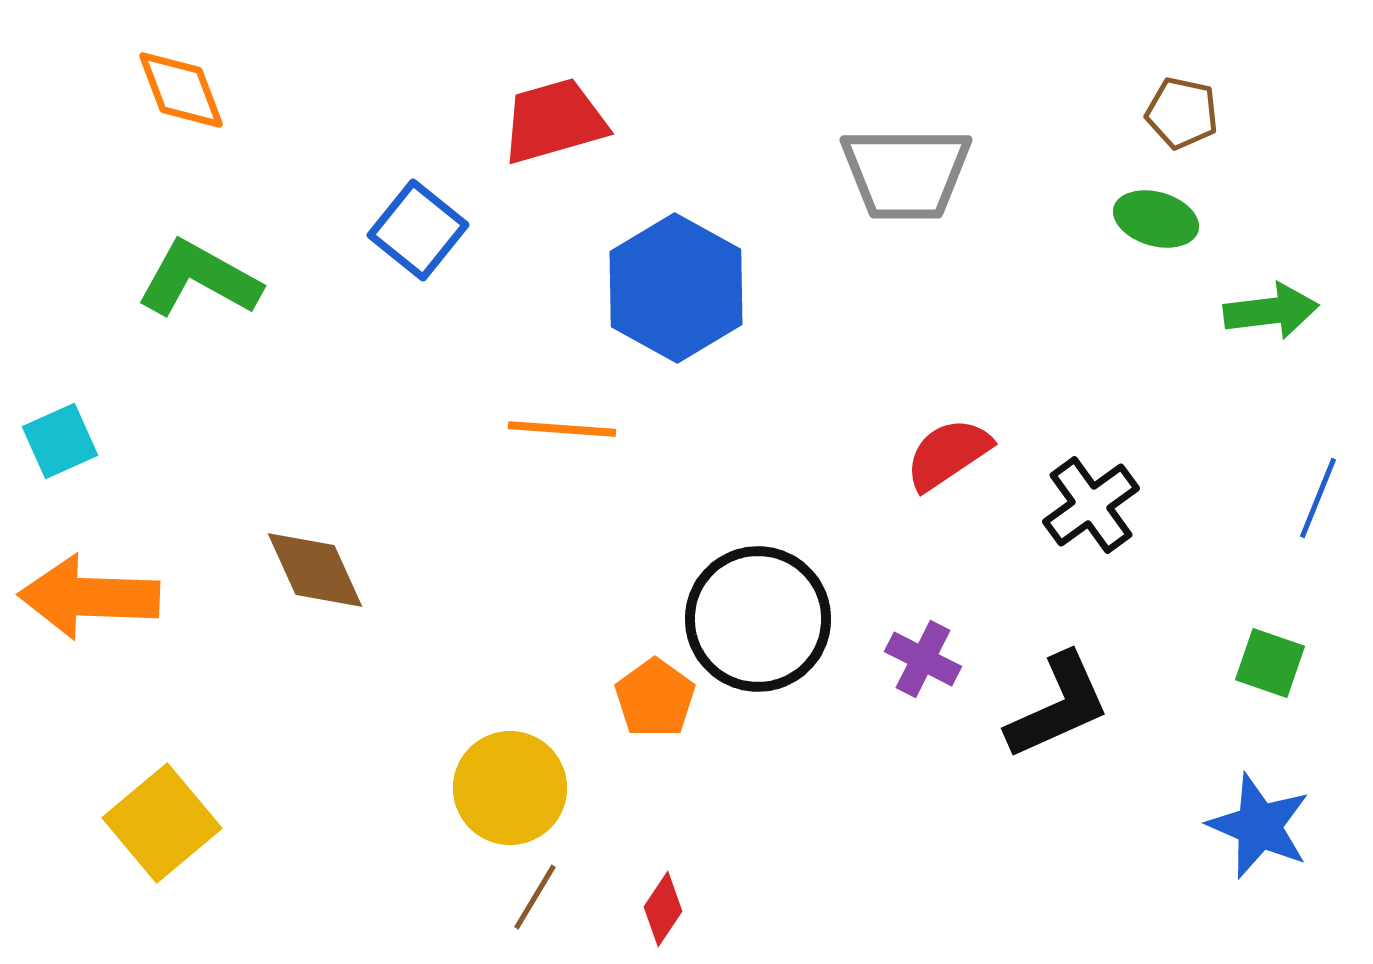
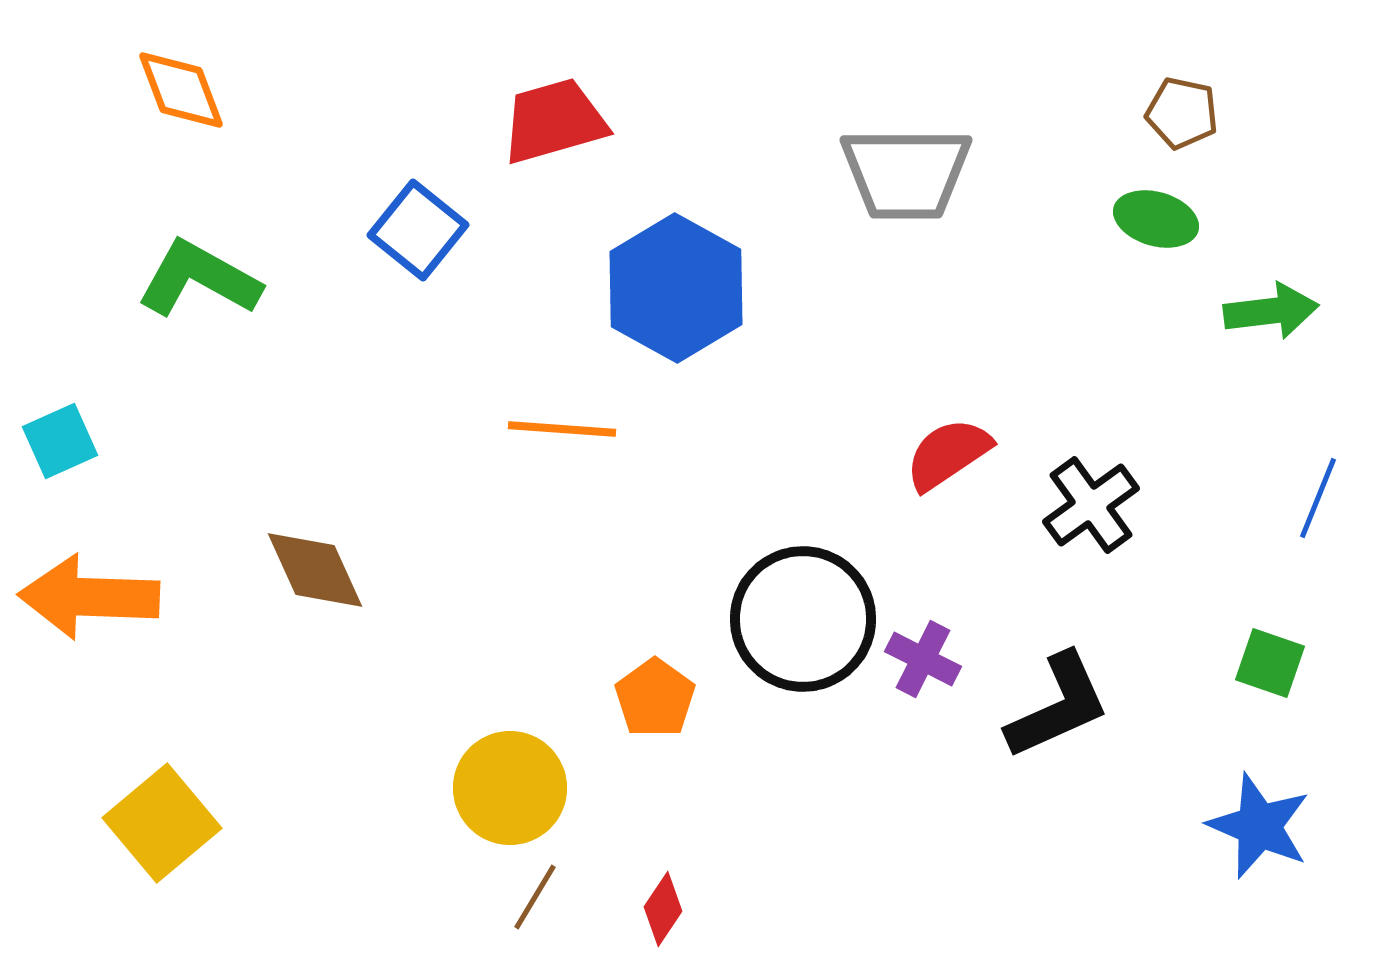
black circle: moved 45 px right
